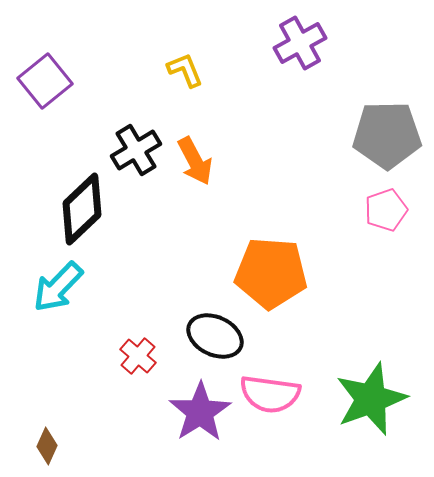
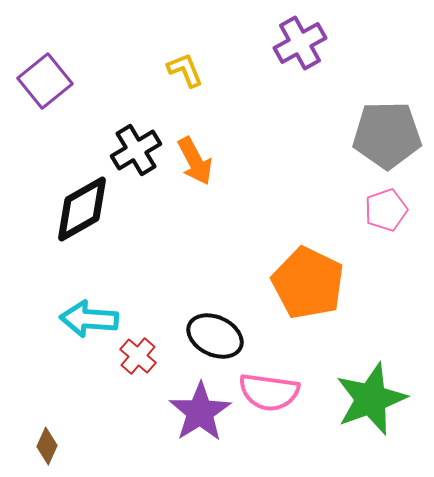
black diamond: rotated 14 degrees clockwise
orange pentagon: moved 37 px right, 10 px down; rotated 22 degrees clockwise
cyan arrow: moved 31 px right, 32 px down; rotated 50 degrees clockwise
pink semicircle: moved 1 px left, 2 px up
